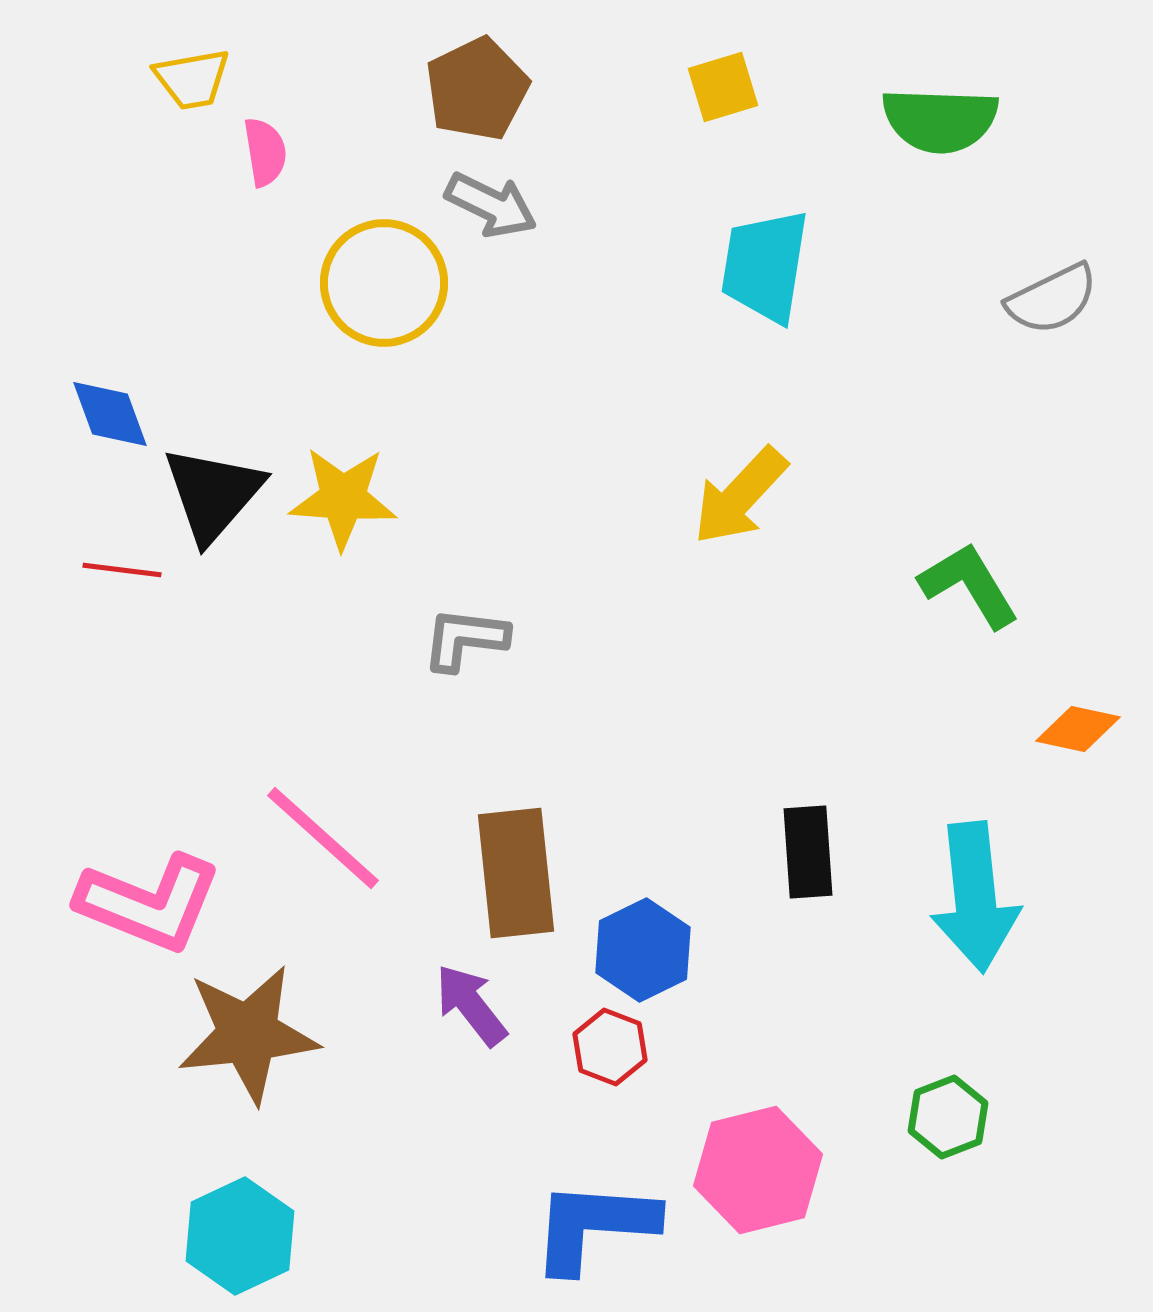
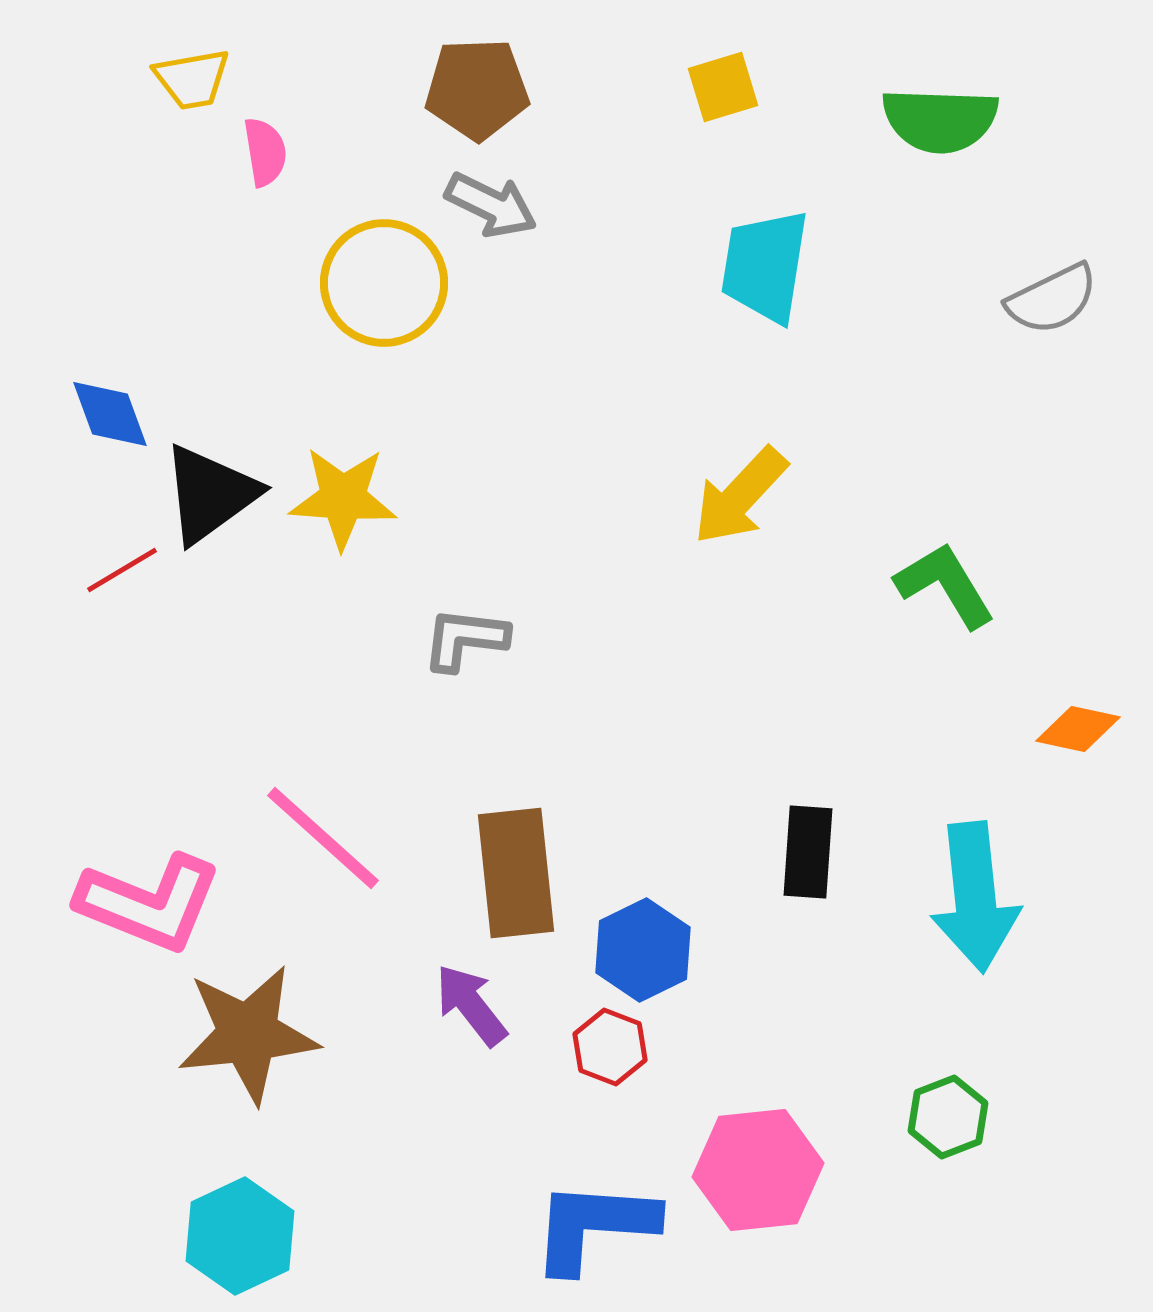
brown pentagon: rotated 24 degrees clockwise
black triangle: moved 3 px left; rotated 13 degrees clockwise
red line: rotated 38 degrees counterclockwise
green L-shape: moved 24 px left
black rectangle: rotated 8 degrees clockwise
pink hexagon: rotated 8 degrees clockwise
